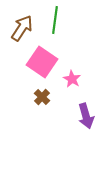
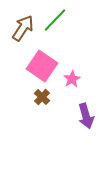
green line: rotated 36 degrees clockwise
brown arrow: moved 1 px right
pink square: moved 4 px down
pink star: rotated 12 degrees clockwise
